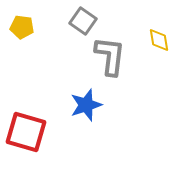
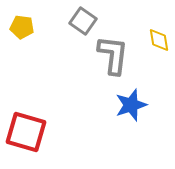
gray L-shape: moved 3 px right, 1 px up
blue star: moved 45 px right
